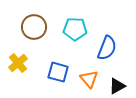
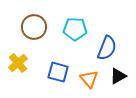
black triangle: moved 1 px right, 10 px up
